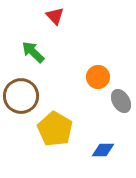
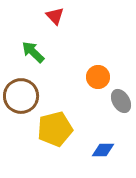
yellow pentagon: rotated 28 degrees clockwise
